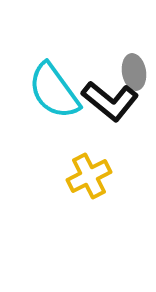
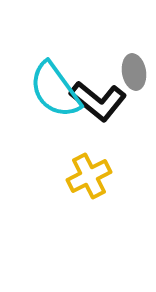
cyan semicircle: moved 1 px right, 1 px up
black L-shape: moved 12 px left
